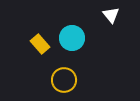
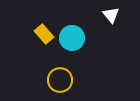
yellow rectangle: moved 4 px right, 10 px up
yellow circle: moved 4 px left
